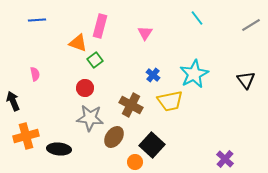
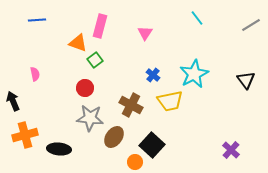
orange cross: moved 1 px left, 1 px up
purple cross: moved 6 px right, 9 px up
